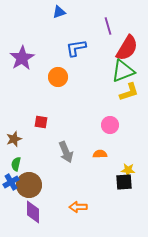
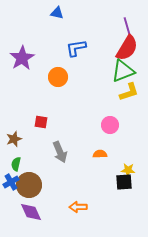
blue triangle: moved 2 px left, 1 px down; rotated 32 degrees clockwise
purple line: moved 19 px right
gray arrow: moved 6 px left
purple diamond: moved 2 px left; rotated 25 degrees counterclockwise
